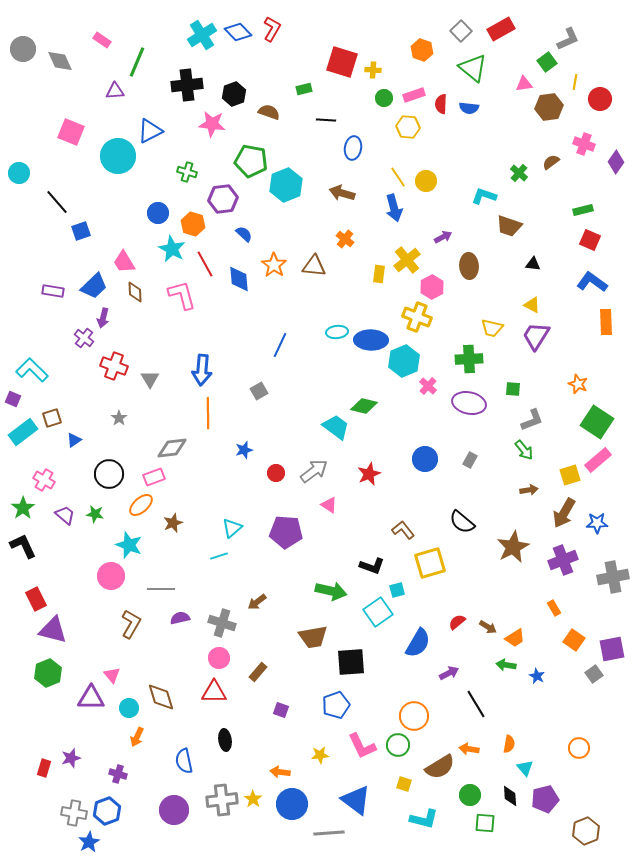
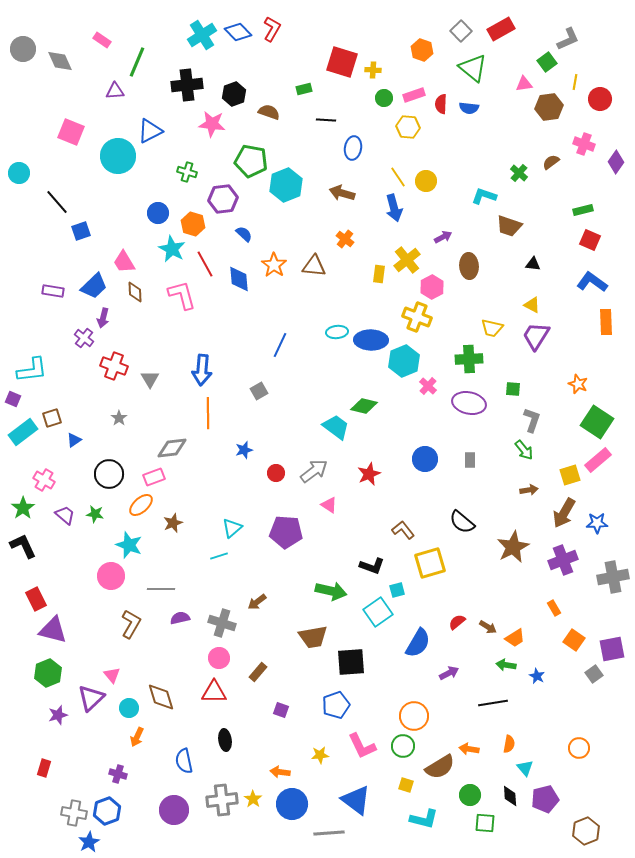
cyan L-shape at (32, 370): rotated 128 degrees clockwise
gray L-shape at (532, 420): rotated 50 degrees counterclockwise
gray rectangle at (470, 460): rotated 28 degrees counterclockwise
purple triangle at (91, 698): rotated 44 degrees counterclockwise
black line at (476, 704): moved 17 px right, 1 px up; rotated 68 degrees counterclockwise
green circle at (398, 745): moved 5 px right, 1 px down
purple star at (71, 758): moved 13 px left, 43 px up
yellow square at (404, 784): moved 2 px right, 1 px down
